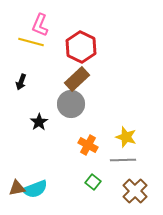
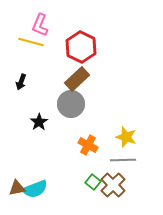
brown cross: moved 22 px left, 6 px up
